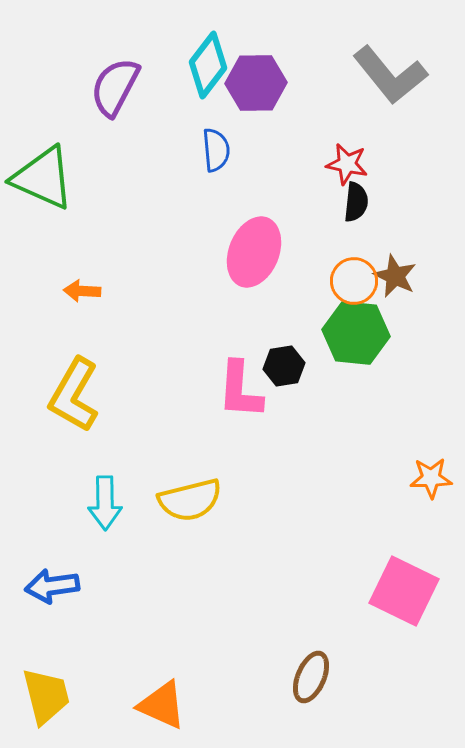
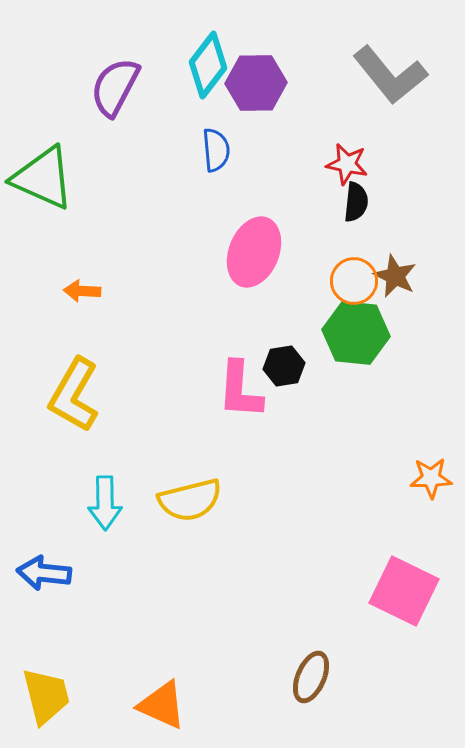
blue arrow: moved 8 px left, 13 px up; rotated 14 degrees clockwise
